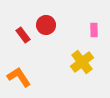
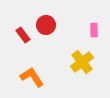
orange L-shape: moved 13 px right
